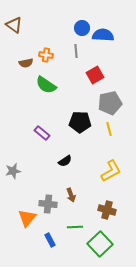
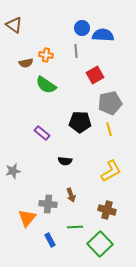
black semicircle: rotated 40 degrees clockwise
